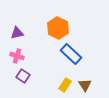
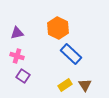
yellow rectangle: rotated 24 degrees clockwise
